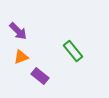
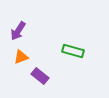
purple arrow: rotated 78 degrees clockwise
green rectangle: rotated 35 degrees counterclockwise
